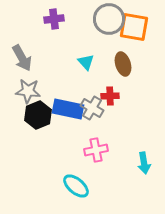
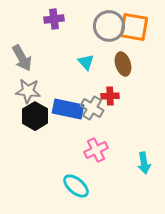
gray circle: moved 7 px down
black hexagon: moved 3 px left, 1 px down; rotated 8 degrees counterclockwise
pink cross: rotated 15 degrees counterclockwise
